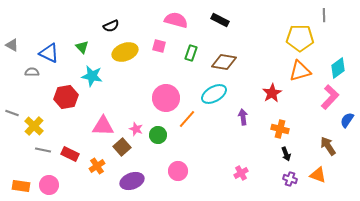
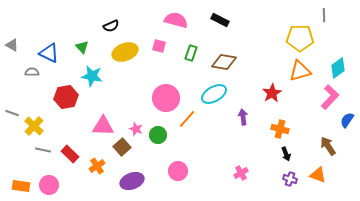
red rectangle at (70, 154): rotated 18 degrees clockwise
